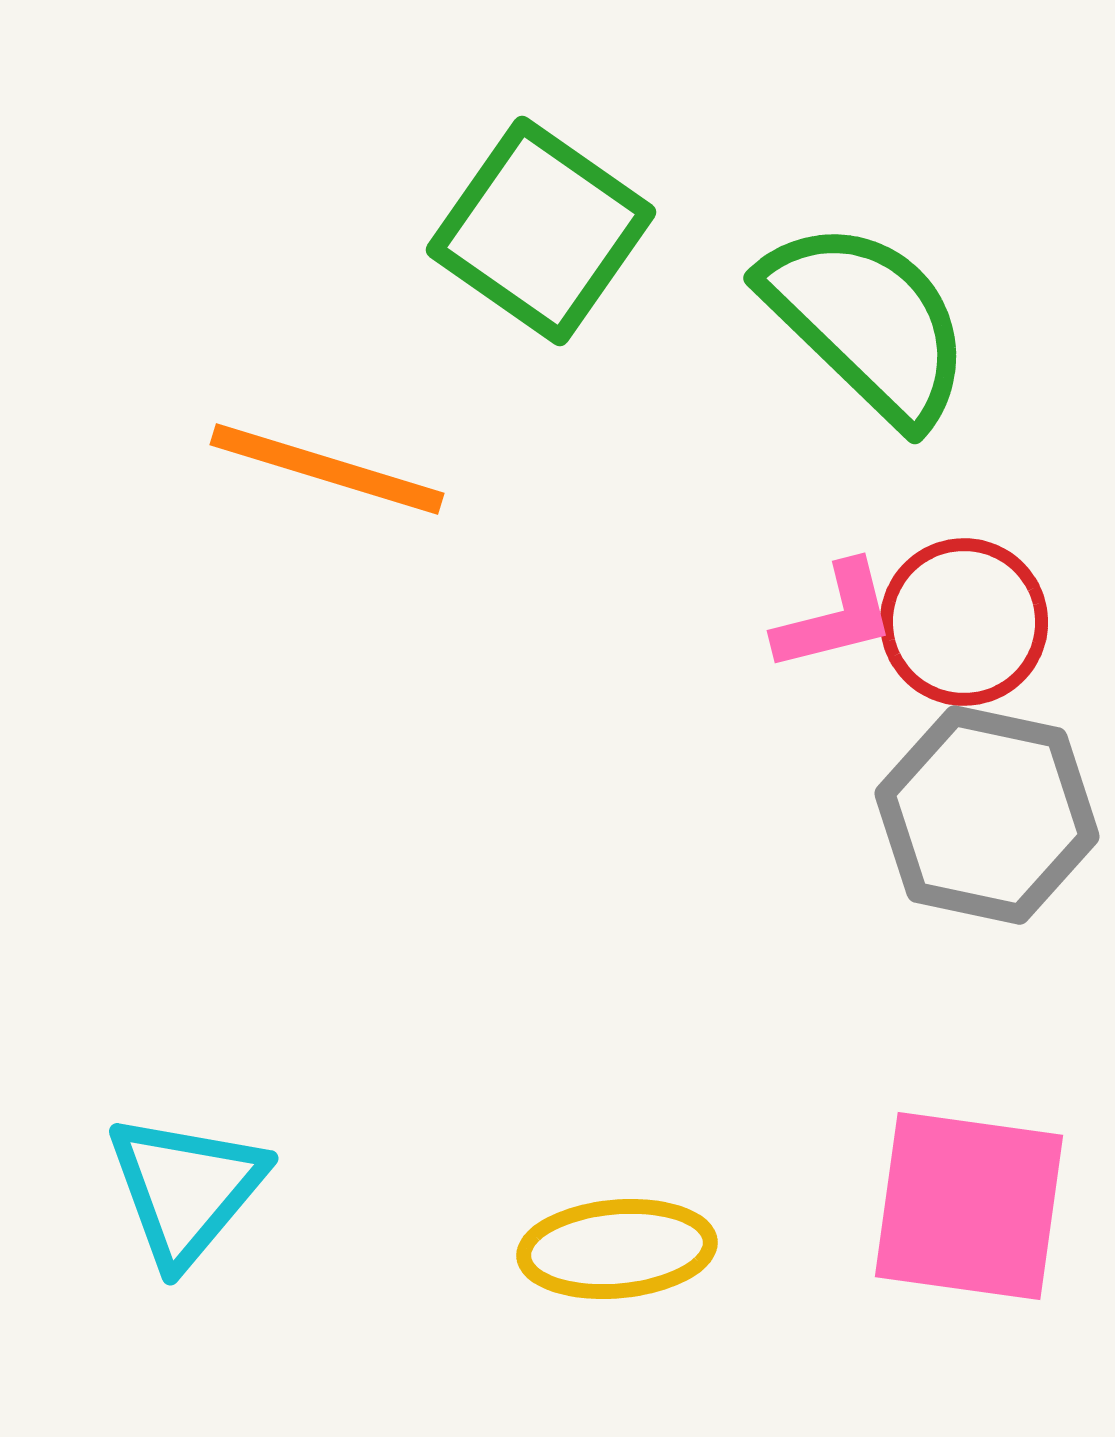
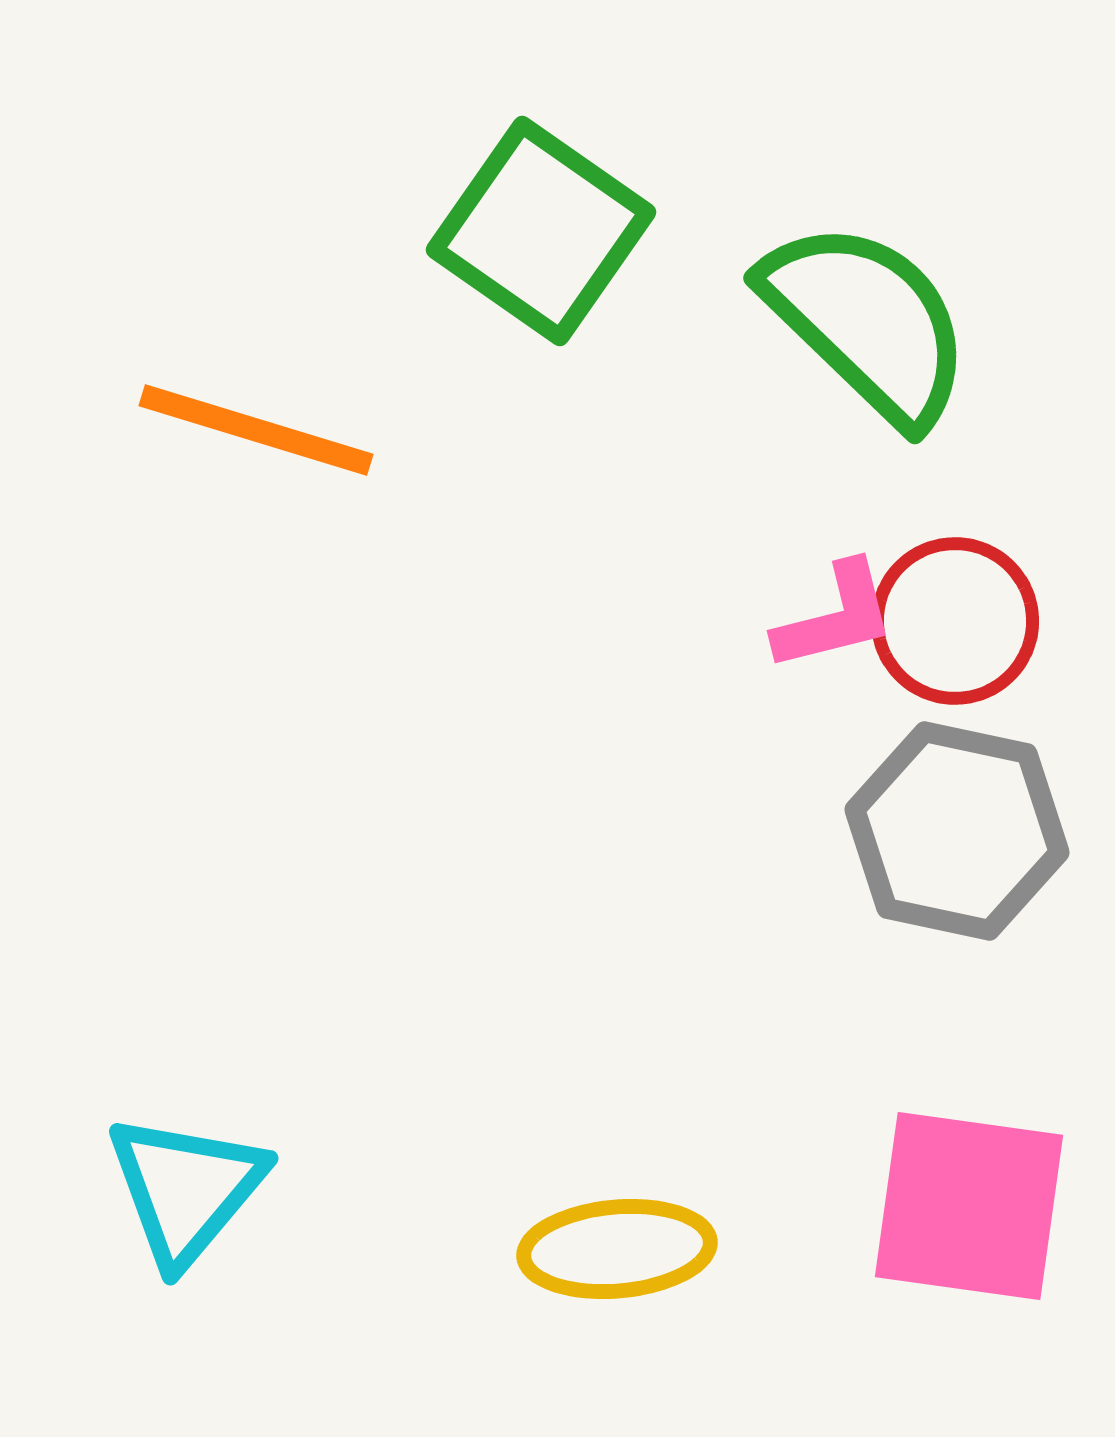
orange line: moved 71 px left, 39 px up
red circle: moved 9 px left, 1 px up
gray hexagon: moved 30 px left, 16 px down
